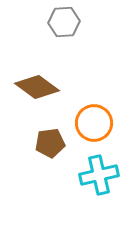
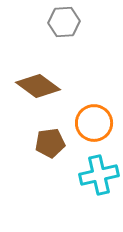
brown diamond: moved 1 px right, 1 px up
